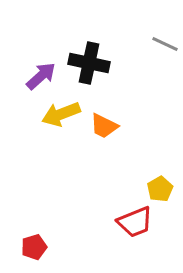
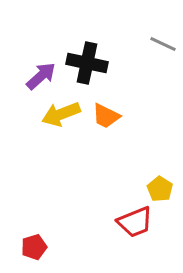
gray line: moved 2 px left
black cross: moved 2 px left
orange trapezoid: moved 2 px right, 10 px up
yellow pentagon: rotated 10 degrees counterclockwise
